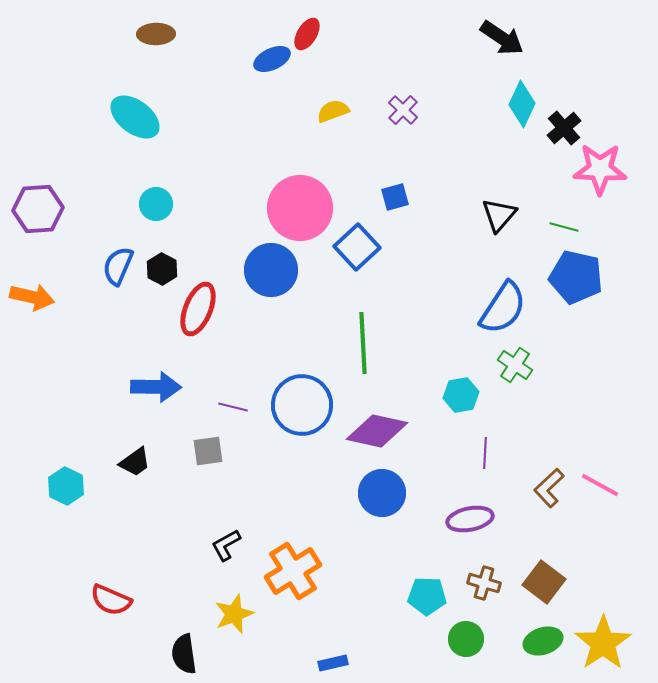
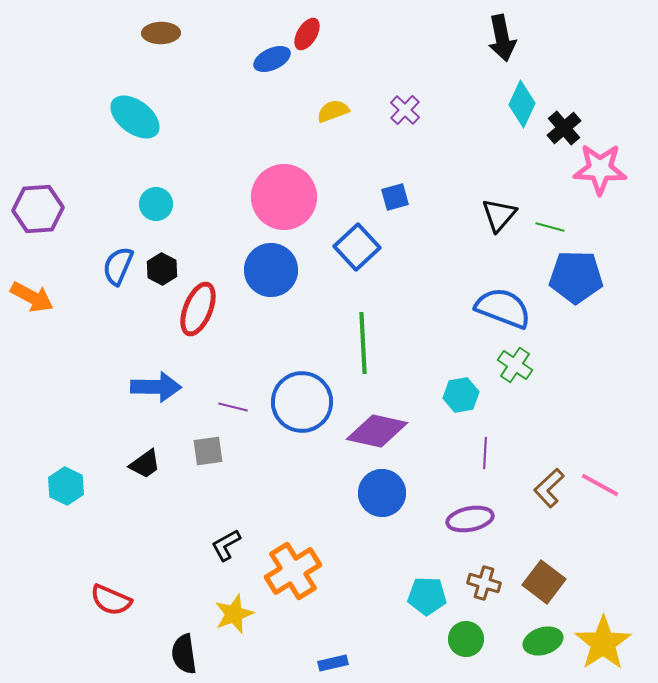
brown ellipse at (156, 34): moved 5 px right, 1 px up
black arrow at (502, 38): rotated 45 degrees clockwise
purple cross at (403, 110): moved 2 px right
pink circle at (300, 208): moved 16 px left, 11 px up
green line at (564, 227): moved 14 px left
blue pentagon at (576, 277): rotated 12 degrees counterclockwise
orange arrow at (32, 297): rotated 15 degrees clockwise
blue semicircle at (503, 308): rotated 102 degrees counterclockwise
blue circle at (302, 405): moved 3 px up
black trapezoid at (135, 462): moved 10 px right, 2 px down
